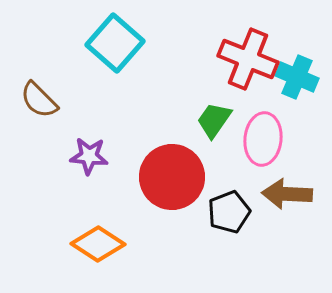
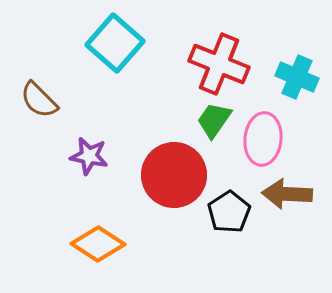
red cross: moved 29 px left, 5 px down
purple star: rotated 6 degrees clockwise
red circle: moved 2 px right, 2 px up
black pentagon: rotated 12 degrees counterclockwise
